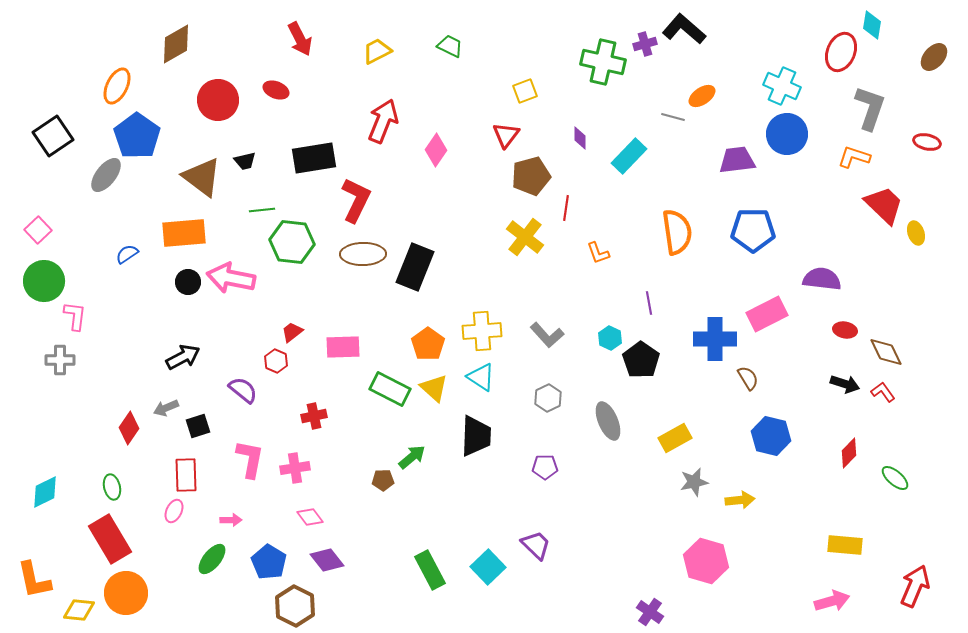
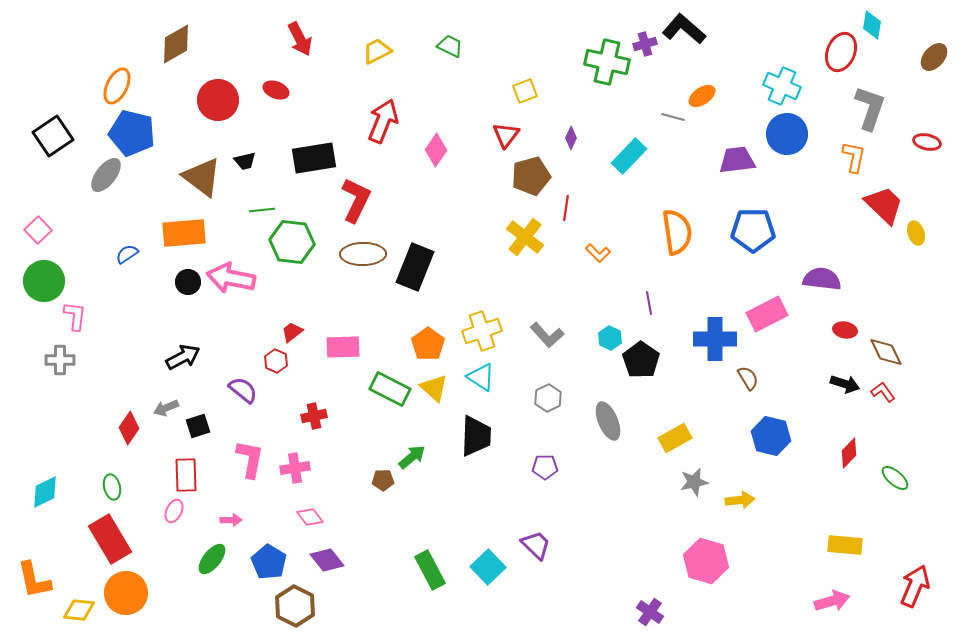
green cross at (603, 62): moved 4 px right
blue pentagon at (137, 136): moved 5 px left, 3 px up; rotated 21 degrees counterclockwise
purple diamond at (580, 138): moved 9 px left; rotated 25 degrees clockwise
orange L-shape at (854, 157): rotated 84 degrees clockwise
orange L-shape at (598, 253): rotated 25 degrees counterclockwise
yellow cross at (482, 331): rotated 15 degrees counterclockwise
